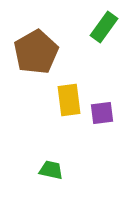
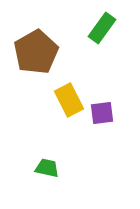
green rectangle: moved 2 px left, 1 px down
yellow rectangle: rotated 20 degrees counterclockwise
green trapezoid: moved 4 px left, 2 px up
